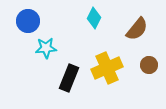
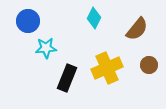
black rectangle: moved 2 px left
